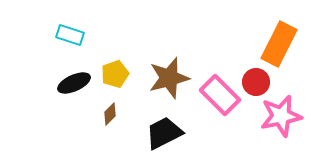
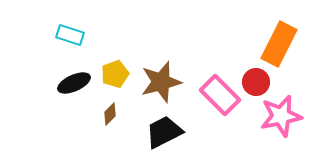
brown star: moved 8 px left, 4 px down
black trapezoid: moved 1 px up
